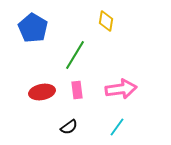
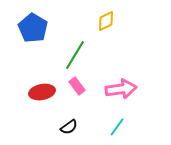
yellow diamond: rotated 55 degrees clockwise
pink rectangle: moved 4 px up; rotated 30 degrees counterclockwise
